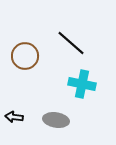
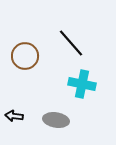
black line: rotated 8 degrees clockwise
black arrow: moved 1 px up
